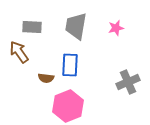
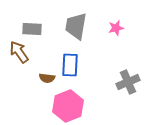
gray rectangle: moved 2 px down
brown semicircle: moved 1 px right
